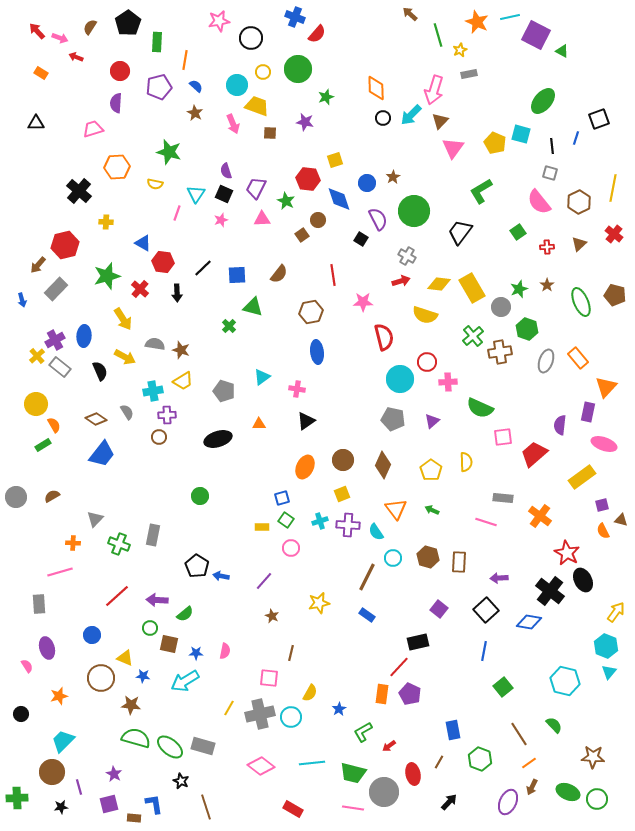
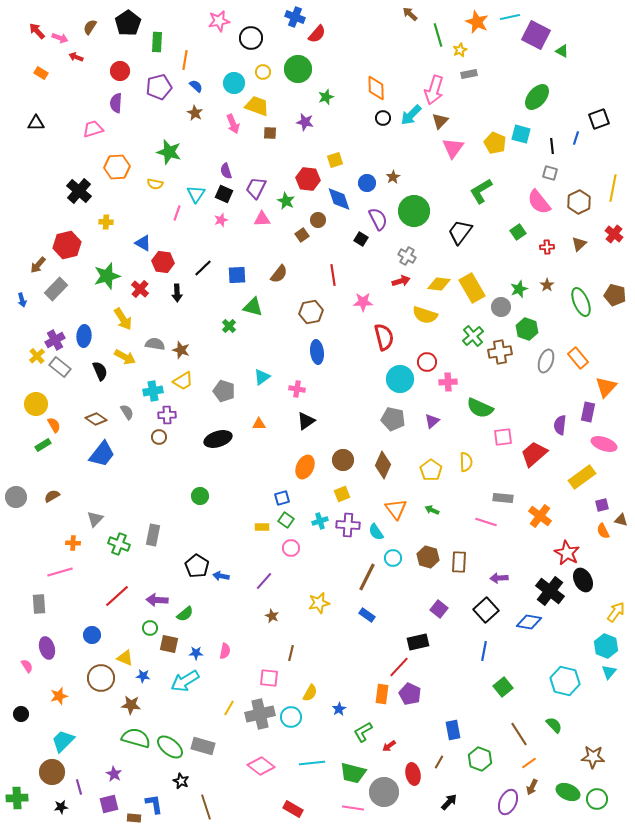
cyan circle at (237, 85): moved 3 px left, 2 px up
green ellipse at (543, 101): moved 6 px left, 4 px up
red hexagon at (65, 245): moved 2 px right
